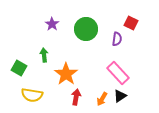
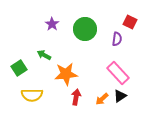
red square: moved 1 px left, 1 px up
green circle: moved 1 px left
green arrow: rotated 56 degrees counterclockwise
green square: rotated 28 degrees clockwise
orange star: rotated 30 degrees clockwise
yellow semicircle: rotated 10 degrees counterclockwise
orange arrow: rotated 16 degrees clockwise
